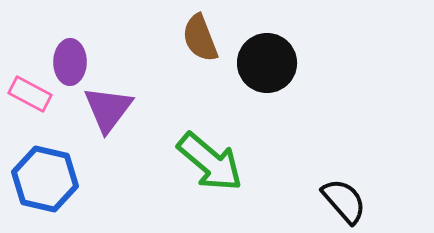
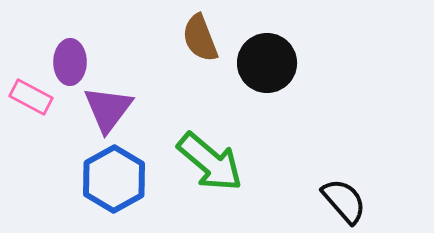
pink rectangle: moved 1 px right, 3 px down
blue hexagon: moved 69 px right; rotated 18 degrees clockwise
